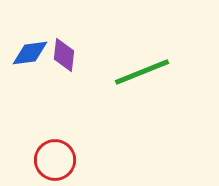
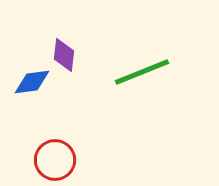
blue diamond: moved 2 px right, 29 px down
